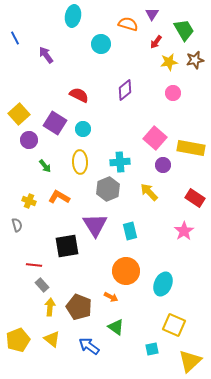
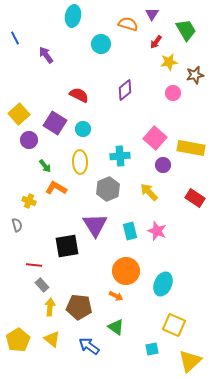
green trapezoid at (184, 30): moved 2 px right
brown star at (195, 60): moved 15 px down
cyan cross at (120, 162): moved 6 px up
orange L-shape at (59, 197): moved 3 px left, 9 px up
pink star at (184, 231): moved 27 px left; rotated 18 degrees counterclockwise
orange arrow at (111, 297): moved 5 px right, 1 px up
brown pentagon at (79, 307): rotated 15 degrees counterclockwise
yellow pentagon at (18, 340): rotated 10 degrees counterclockwise
